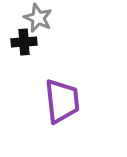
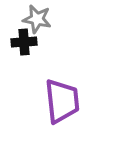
gray star: moved 1 px left, 1 px down; rotated 12 degrees counterclockwise
